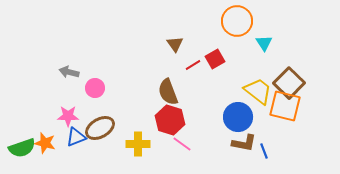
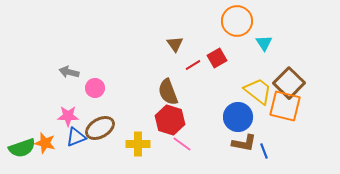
red square: moved 2 px right, 1 px up
